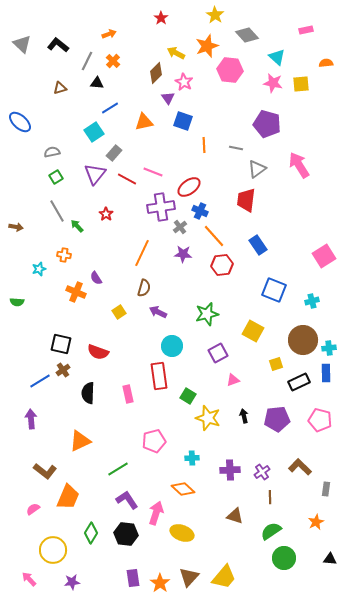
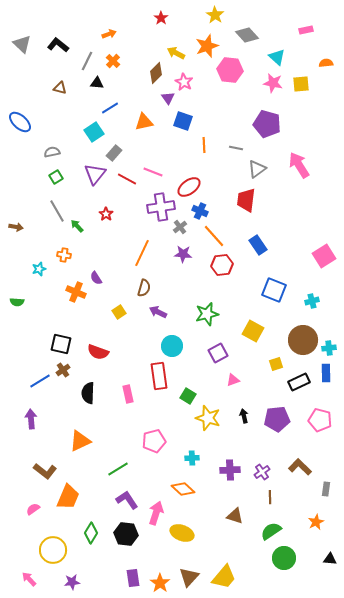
brown triangle at (60, 88): rotated 32 degrees clockwise
